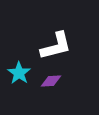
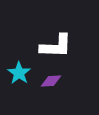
white L-shape: rotated 16 degrees clockwise
